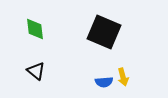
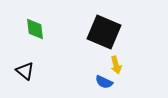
black triangle: moved 11 px left
yellow arrow: moved 7 px left, 12 px up
blue semicircle: rotated 30 degrees clockwise
